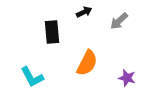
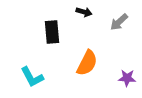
black arrow: rotated 42 degrees clockwise
gray arrow: moved 1 px down
purple star: rotated 12 degrees counterclockwise
